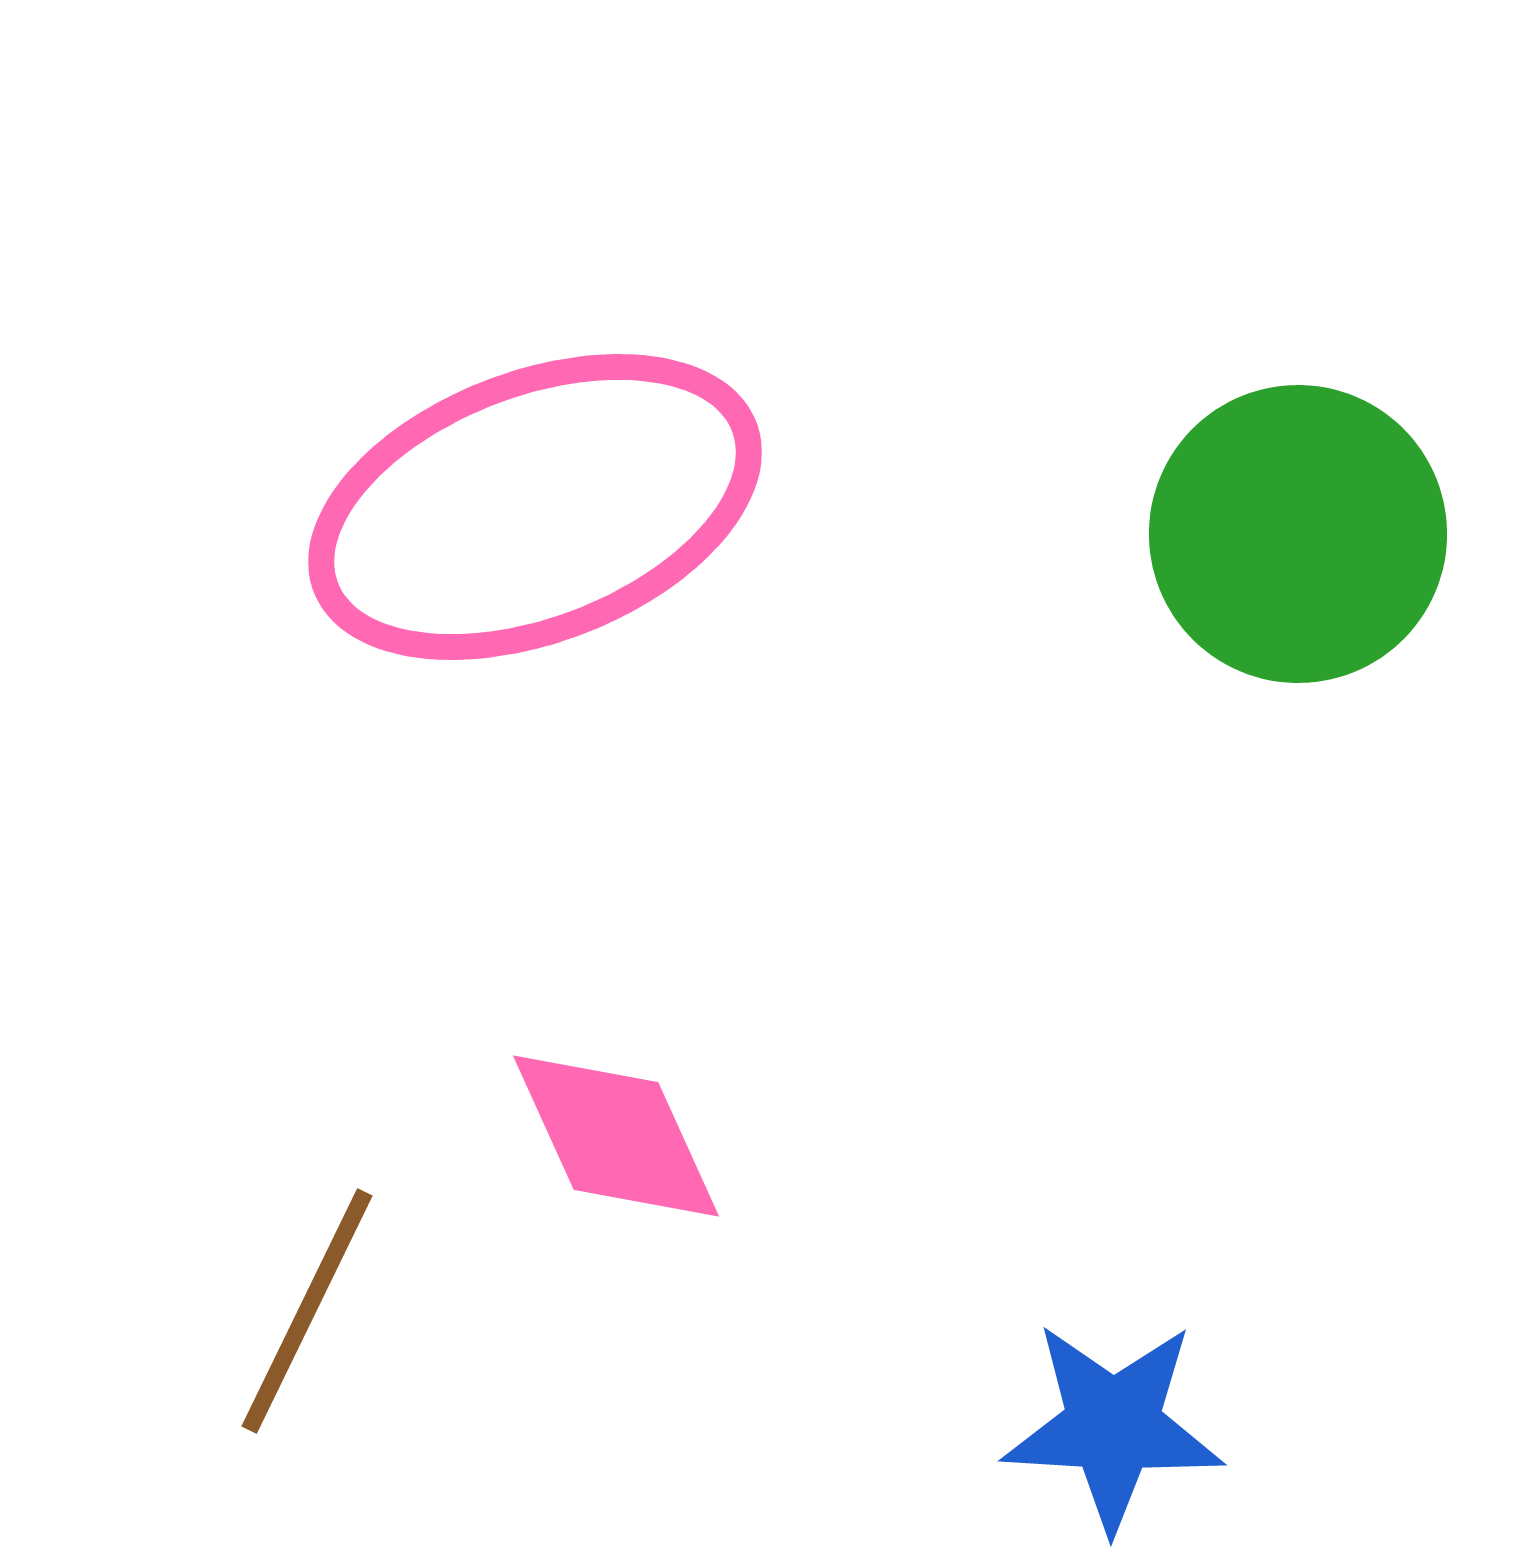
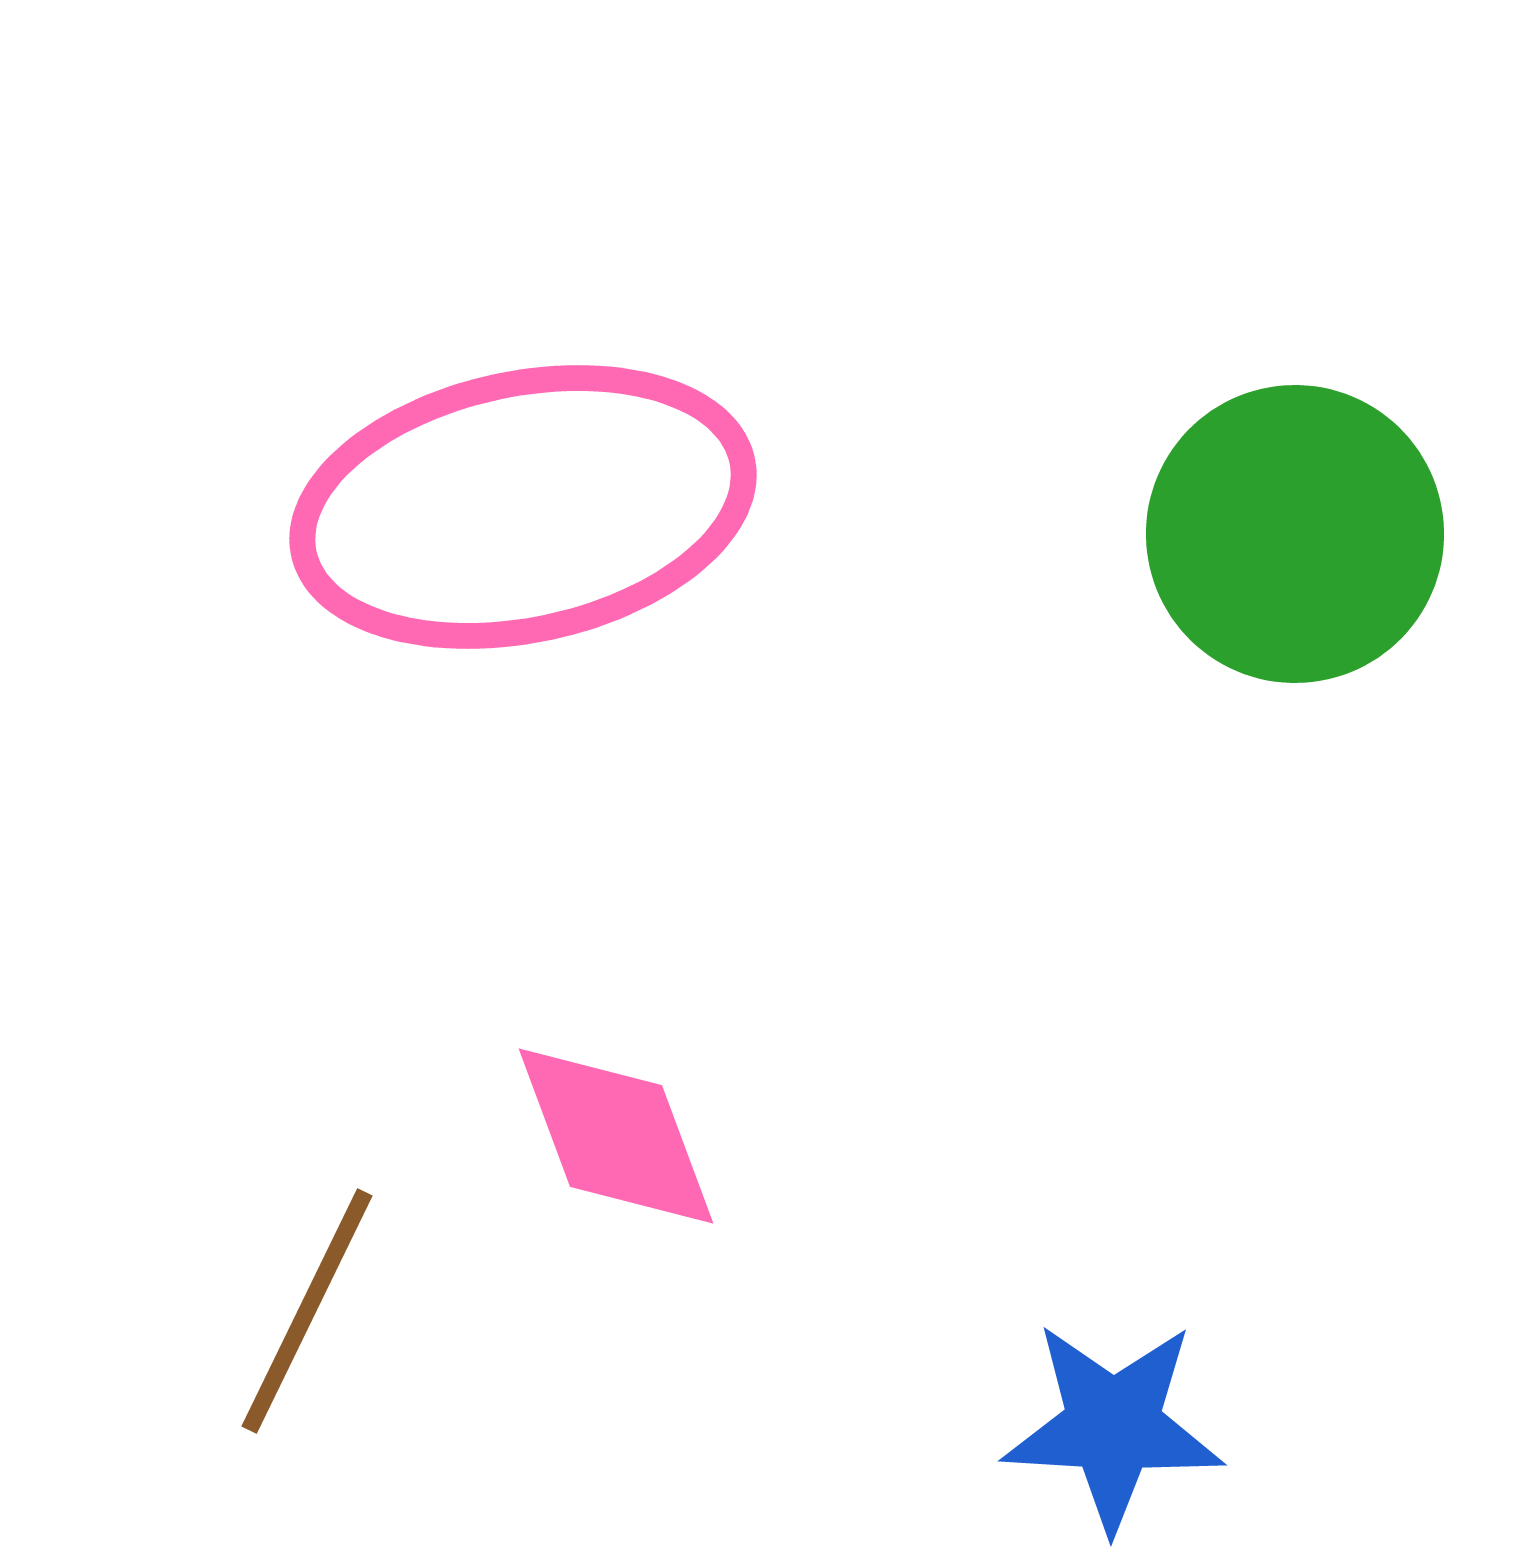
pink ellipse: moved 12 px left; rotated 9 degrees clockwise
green circle: moved 3 px left
pink diamond: rotated 4 degrees clockwise
